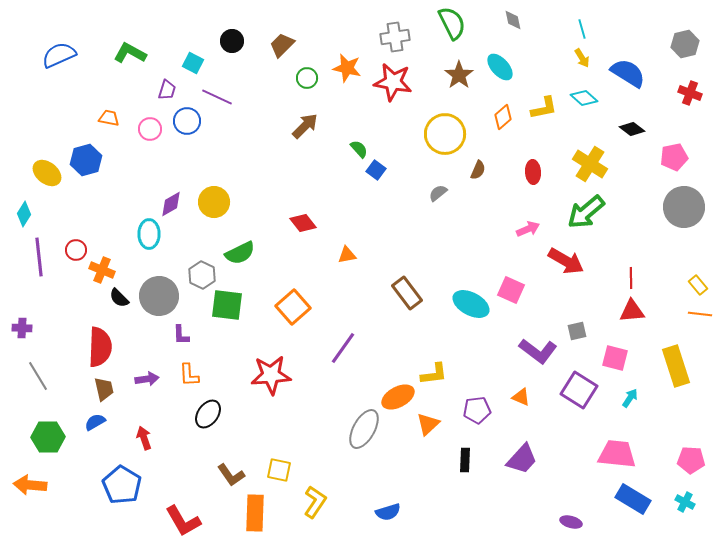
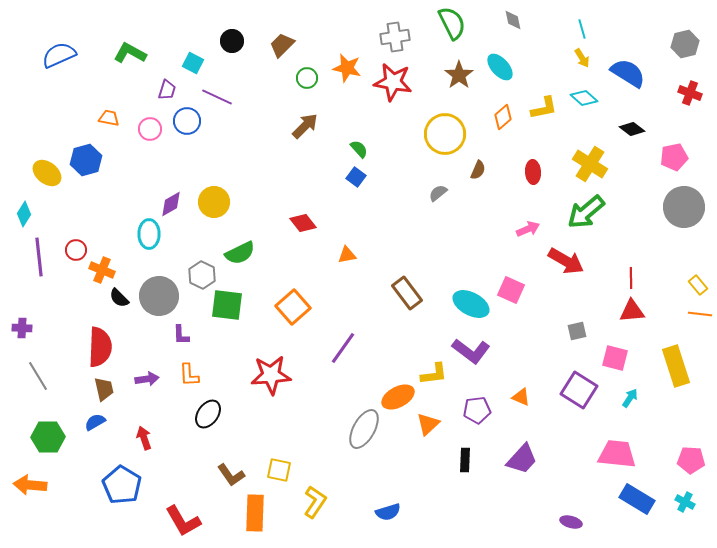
blue square at (376, 170): moved 20 px left, 7 px down
purple L-shape at (538, 351): moved 67 px left
blue rectangle at (633, 499): moved 4 px right
